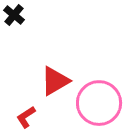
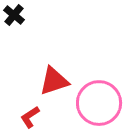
red triangle: moved 1 px left; rotated 12 degrees clockwise
red L-shape: moved 4 px right
